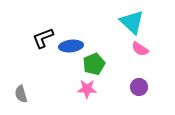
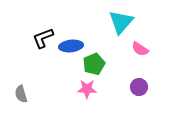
cyan triangle: moved 11 px left; rotated 28 degrees clockwise
